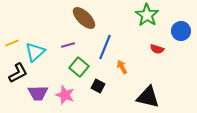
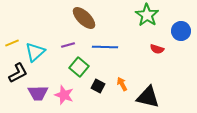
blue line: rotated 70 degrees clockwise
orange arrow: moved 17 px down
pink star: moved 1 px left
